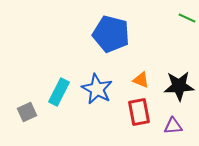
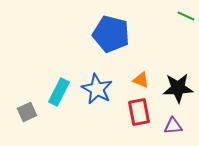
green line: moved 1 px left, 2 px up
black star: moved 1 px left, 2 px down
